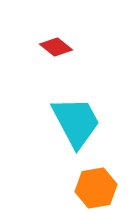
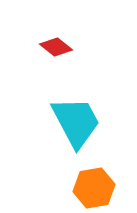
orange hexagon: moved 2 px left
